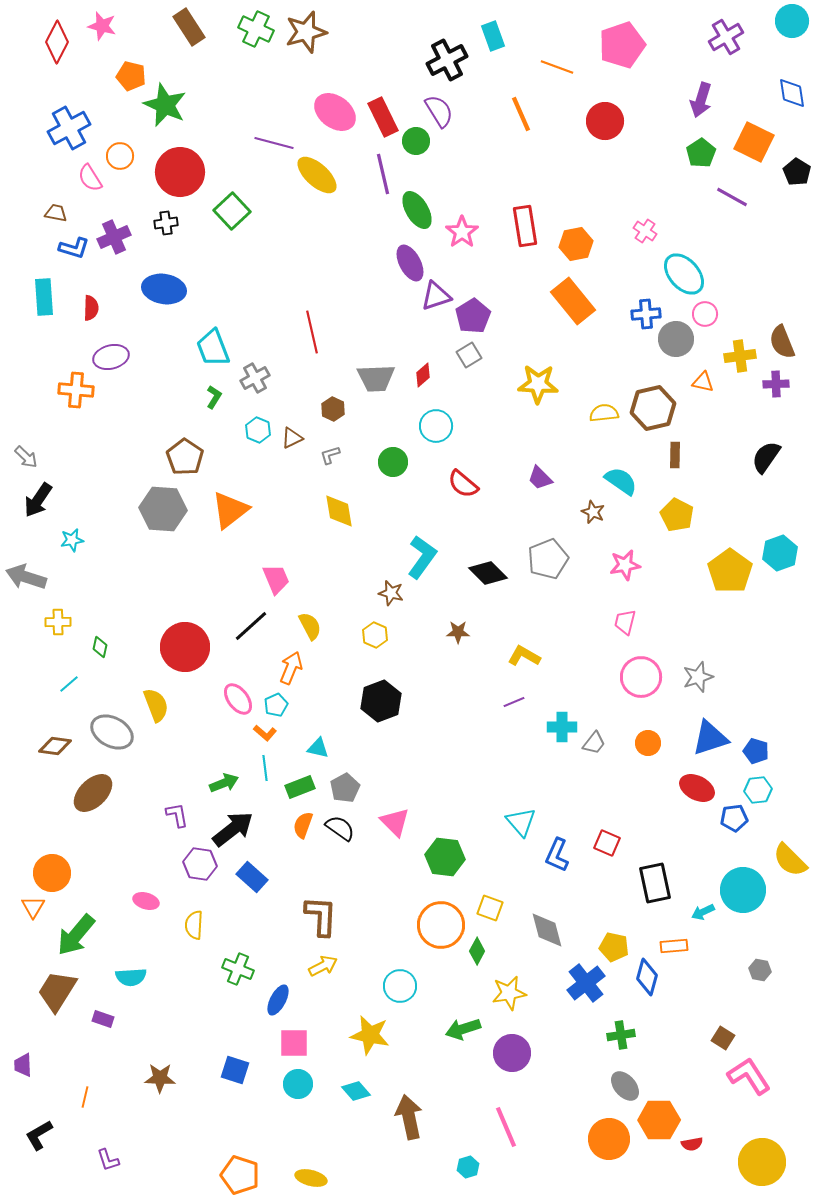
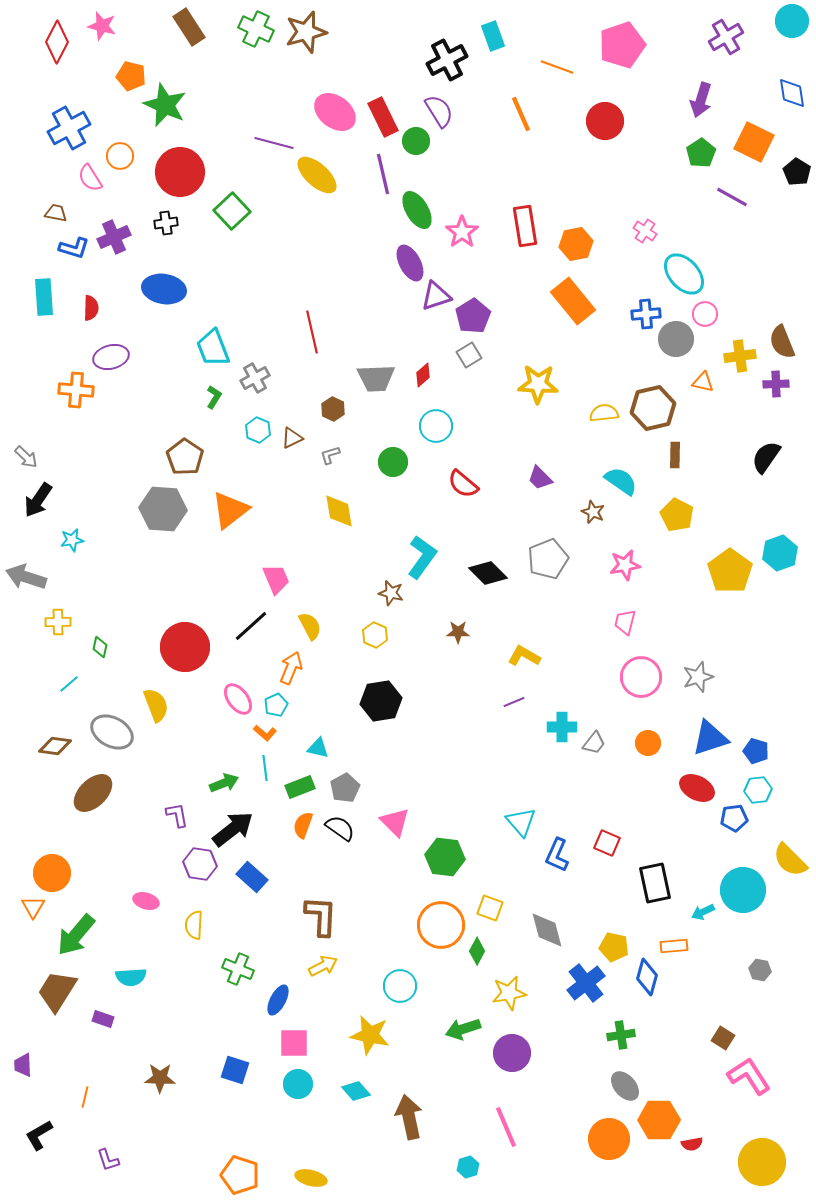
black hexagon at (381, 701): rotated 12 degrees clockwise
